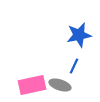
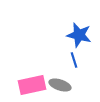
blue star: rotated 25 degrees clockwise
blue line: moved 6 px up; rotated 42 degrees counterclockwise
